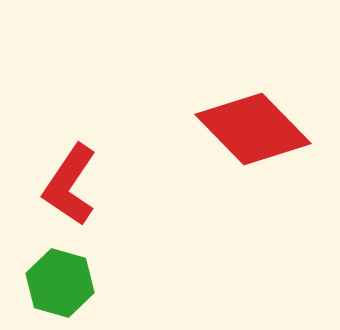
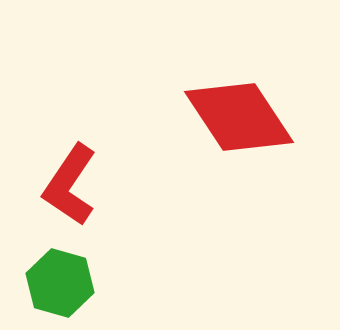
red diamond: moved 14 px left, 12 px up; rotated 11 degrees clockwise
